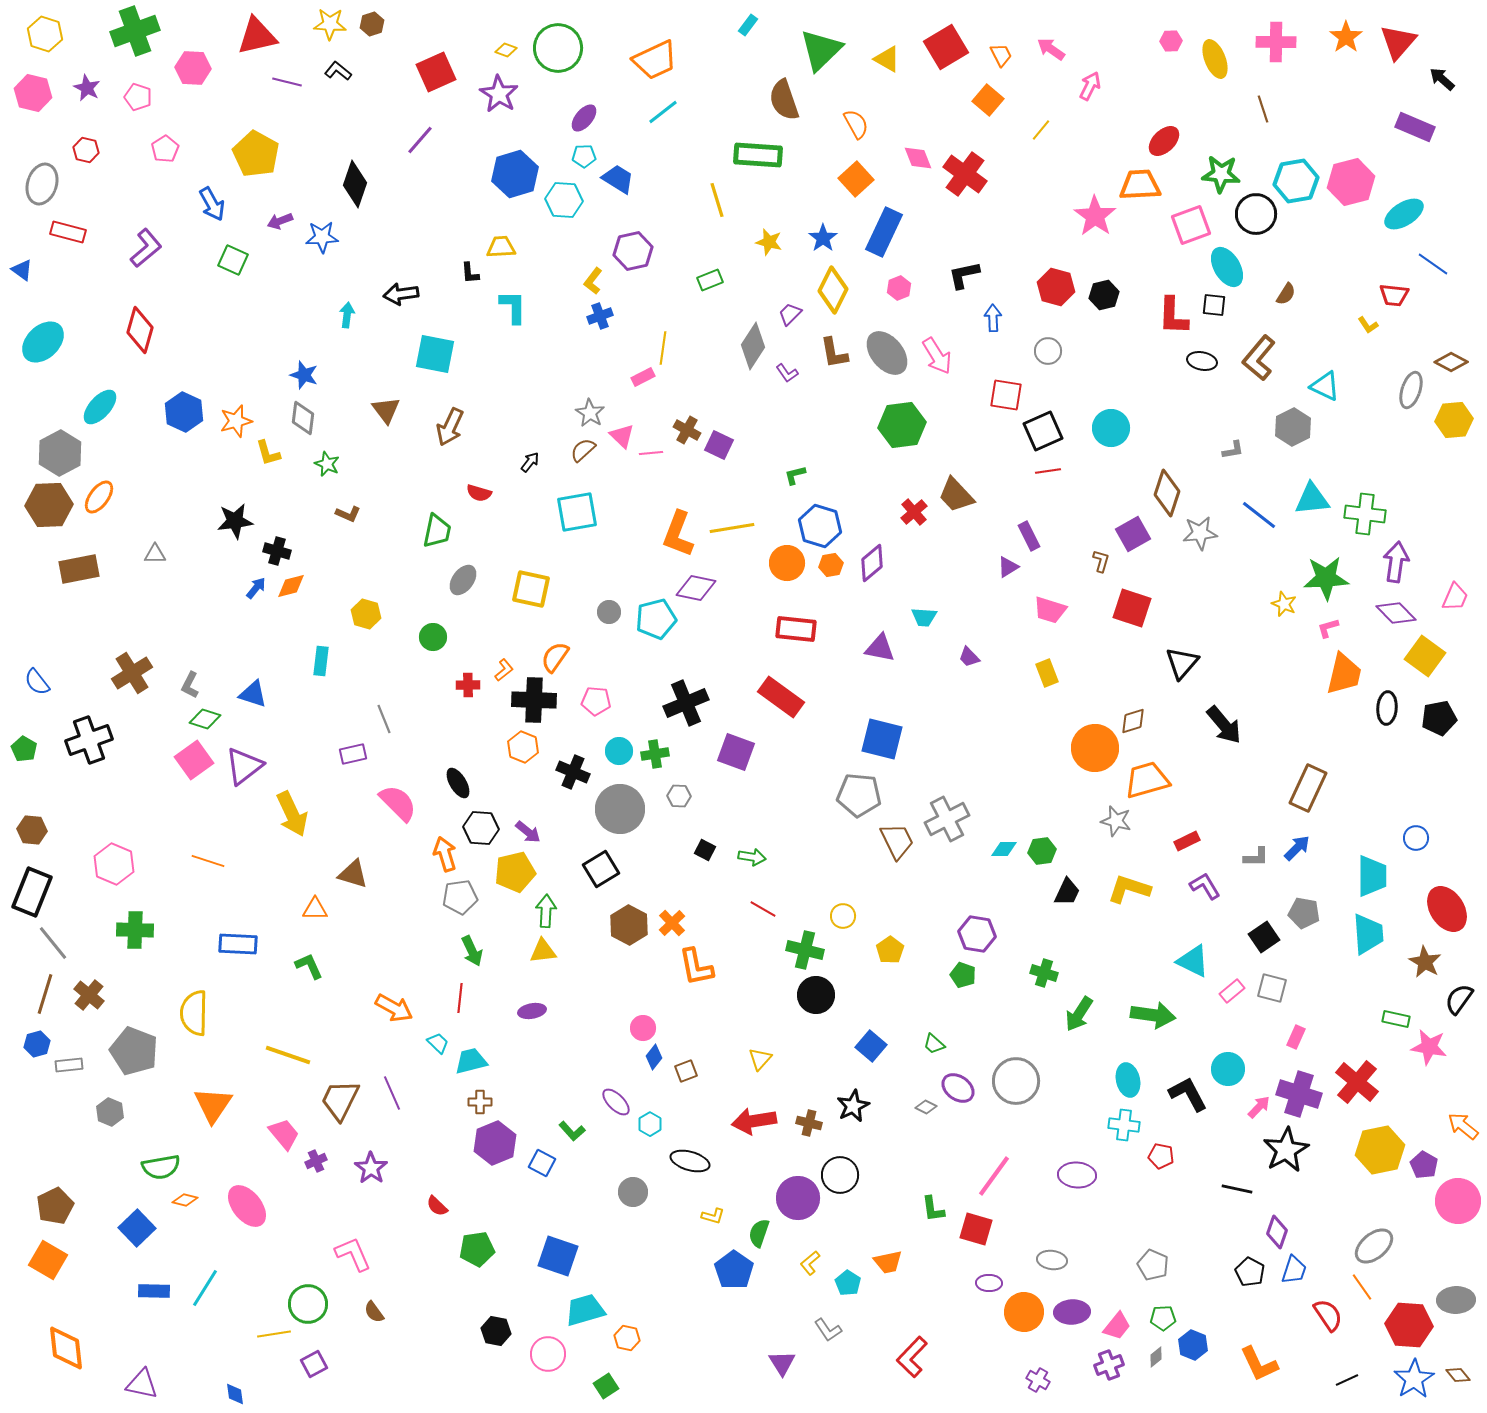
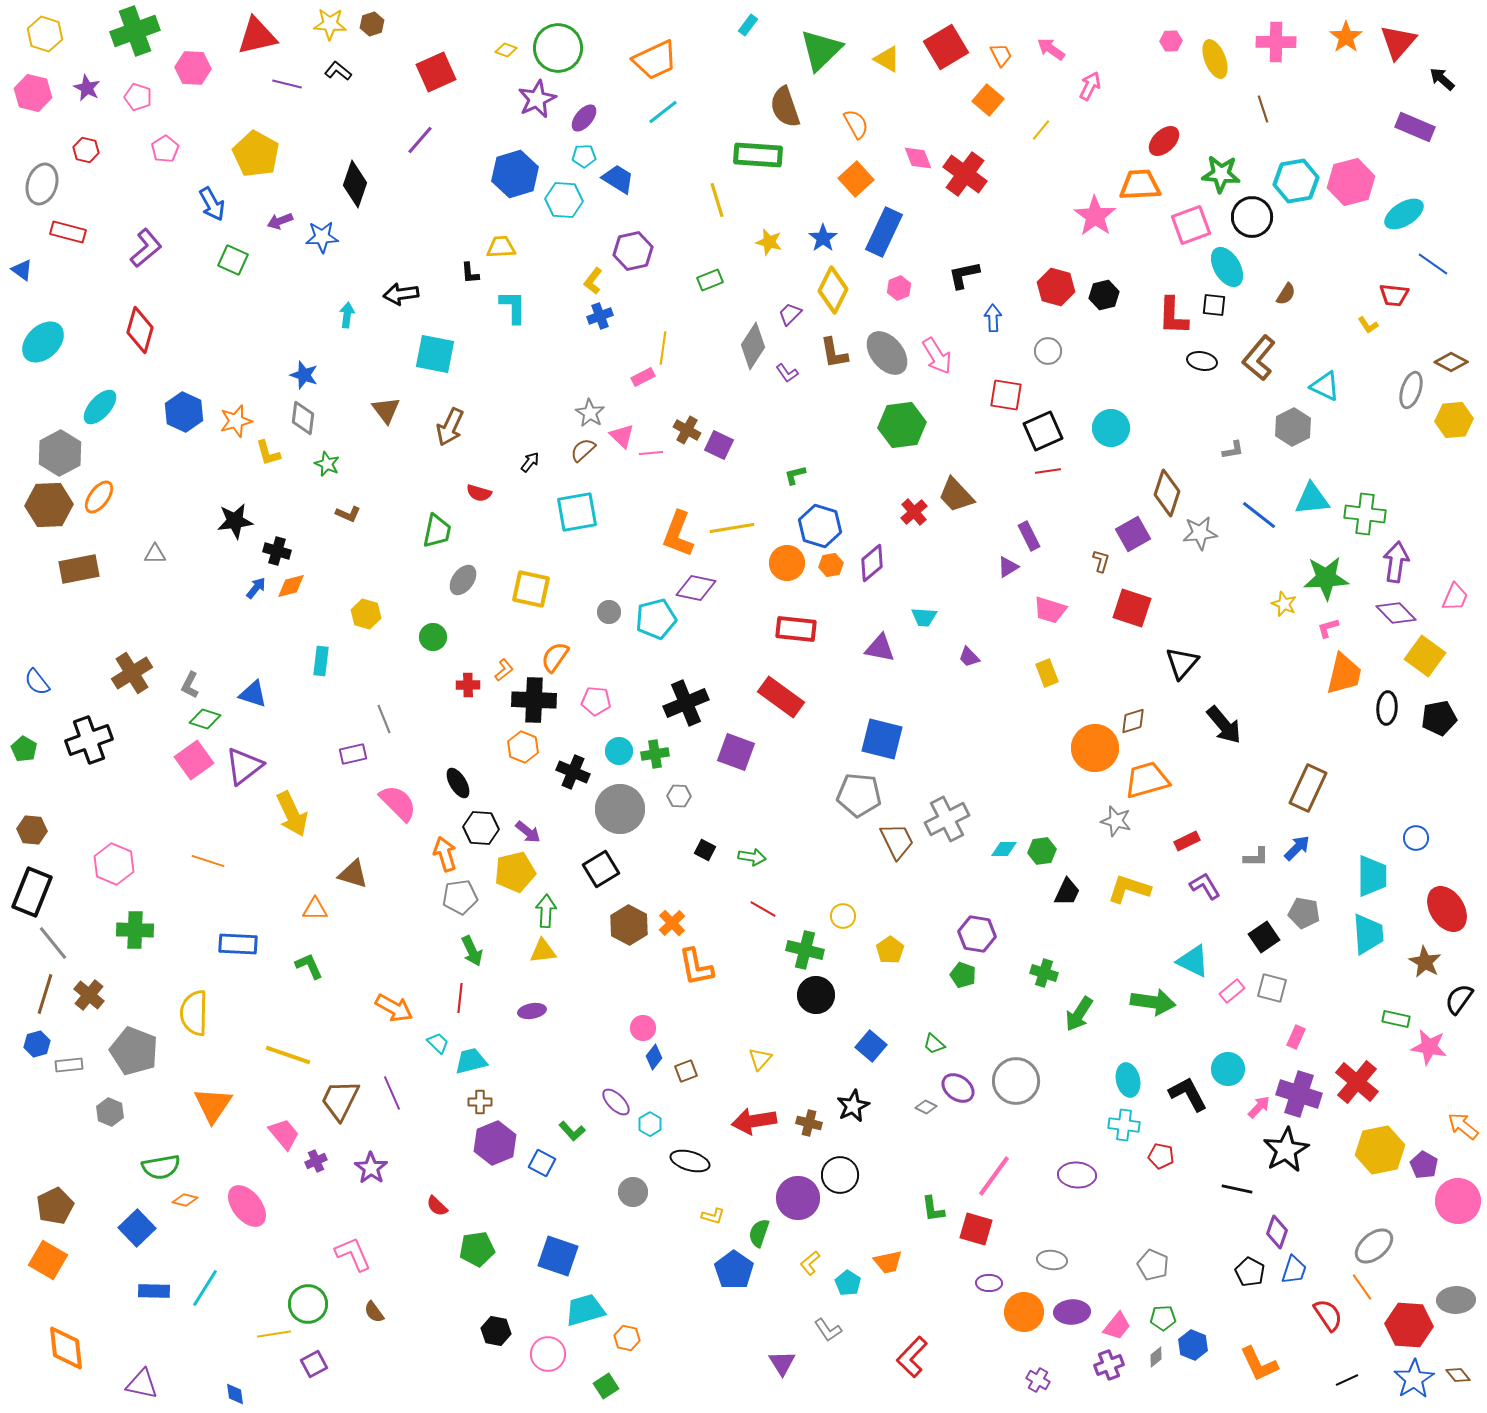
purple line at (287, 82): moved 2 px down
purple star at (499, 94): moved 38 px right, 5 px down; rotated 15 degrees clockwise
brown semicircle at (784, 100): moved 1 px right, 7 px down
black circle at (1256, 214): moved 4 px left, 3 px down
green arrow at (1153, 1015): moved 13 px up
